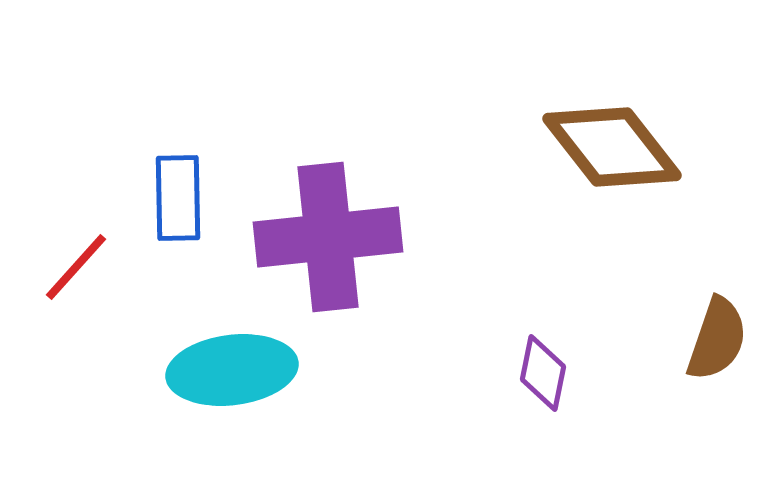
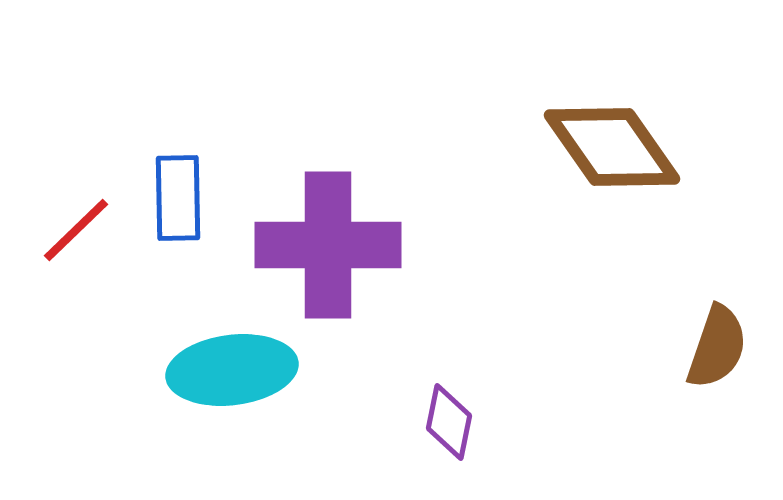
brown diamond: rotated 3 degrees clockwise
purple cross: moved 8 px down; rotated 6 degrees clockwise
red line: moved 37 px up; rotated 4 degrees clockwise
brown semicircle: moved 8 px down
purple diamond: moved 94 px left, 49 px down
